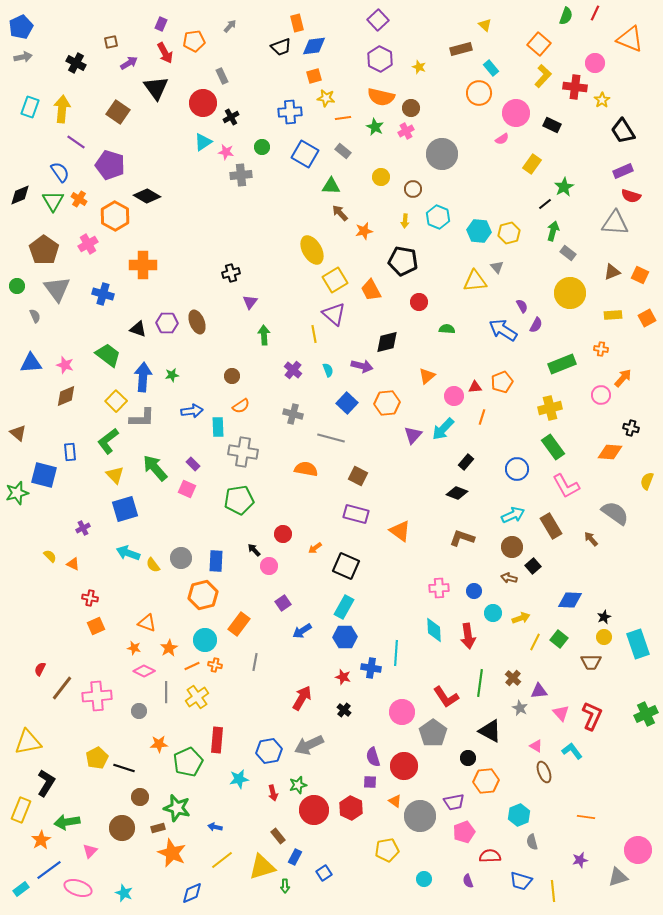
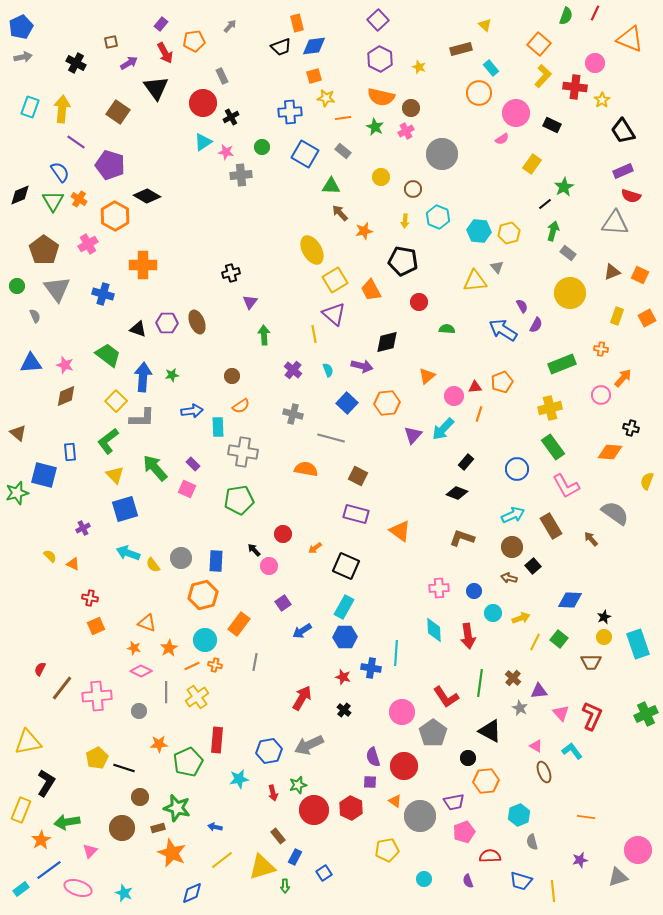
purple rectangle at (161, 24): rotated 16 degrees clockwise
yellow rectangle at (613, 315): moved 4 px right, 1 px down; rotated 66 degrees counterclockwise
orange line at (482, 417): moved 3 px left, 3 px up
pink diamond at (144, 671): moved 3 px left
